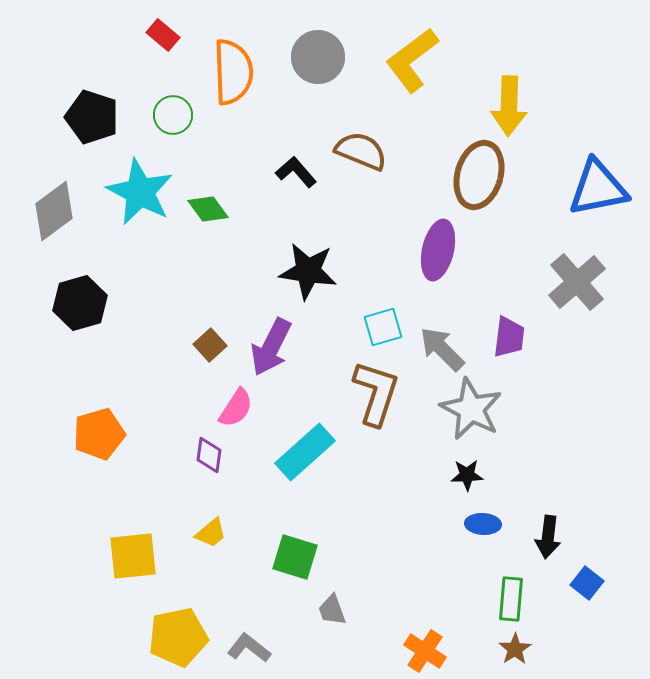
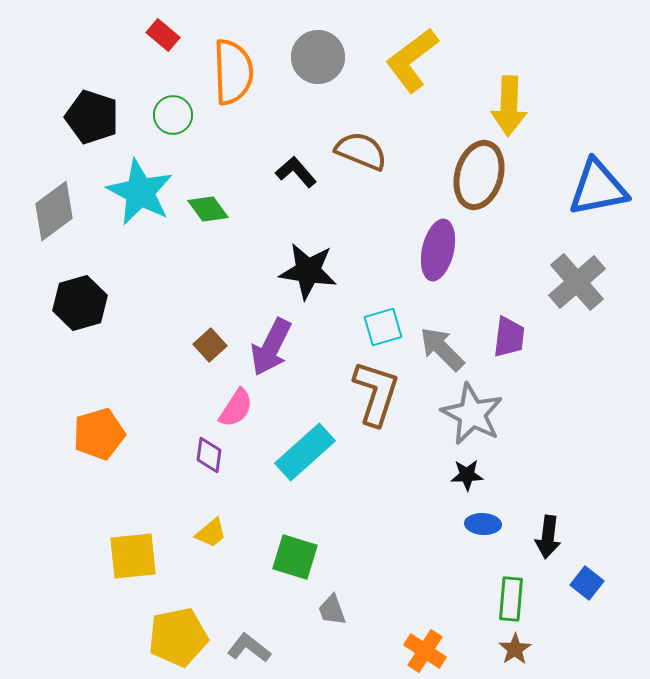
gray star at (471, 409): moved 1 px right, 5 px down
